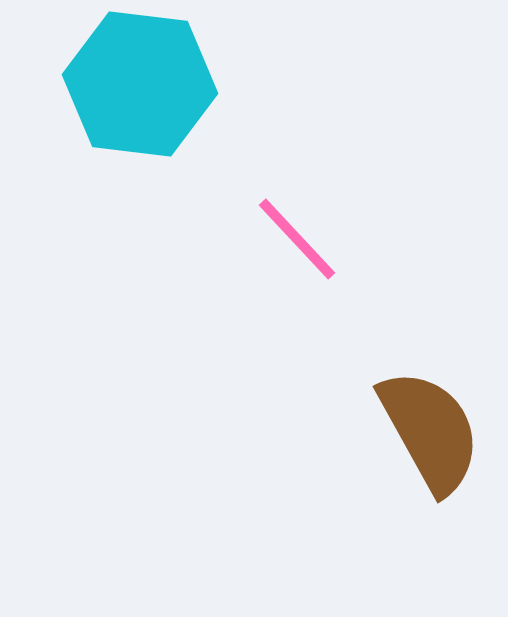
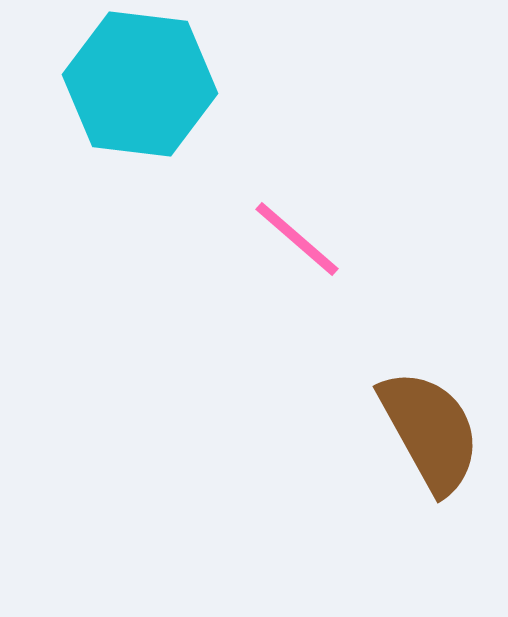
pink line: rotated 6 degrees counterclockwise
